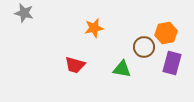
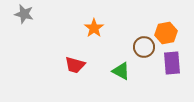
gray star: moved 1 px down
orange star: rotated 24 degrees counterclockwise
purple rectangle: rotated 20 degrees counterclockwise
green triangle: moved 1 px left, 2 px down; rotated 18 degrees clockwise
